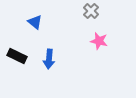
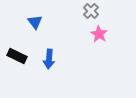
blue triangle: rotated 14 degrees clockwise
pink star: moved 7 px up; rotated 18 degrees clockwise
